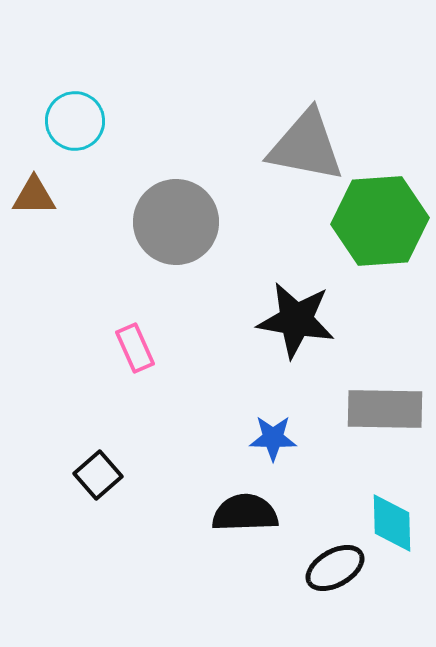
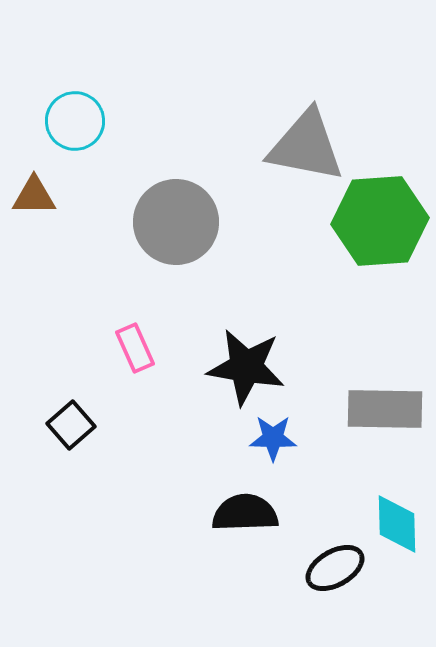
black star: moved 50 px left, 47 px down
black square: moved 27 px left, 50 px up
cyan diamond: moved 5 px right, 1 px down
